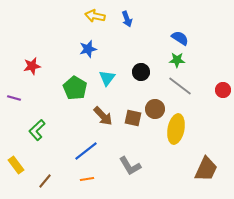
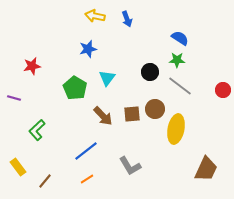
black circle: moved 9 px right
brown square: moved 1 px left, 4 px up; rotated 18 degrees counterclockwise
yellow rectangle: moved 2 px right, 2 px down
orange line: rotated 24 degrees counterclockwise
